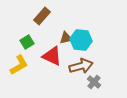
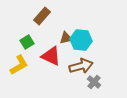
red triangle: moved 1 px left
